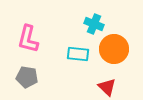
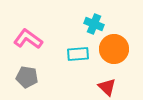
pink L-shape: rotated 112 degrees clockwise
cyan rectangle: rotated 10 degrees counterclockwise
